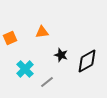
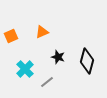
orange triangle: rotated 16 degrees counterclockwise
orange square: moved 1 px right, 2 px up
black star: moved 3 px left, 2 px down
black diamond: rotated 45 degrees counterclockwise
